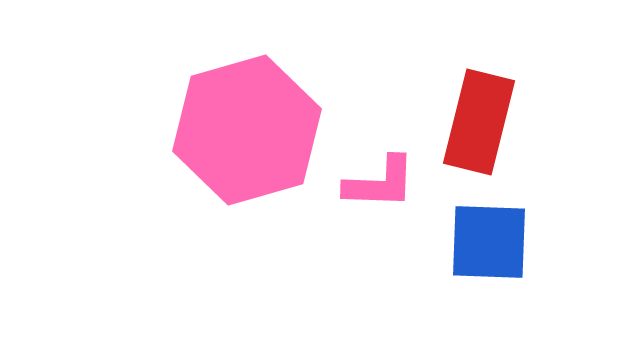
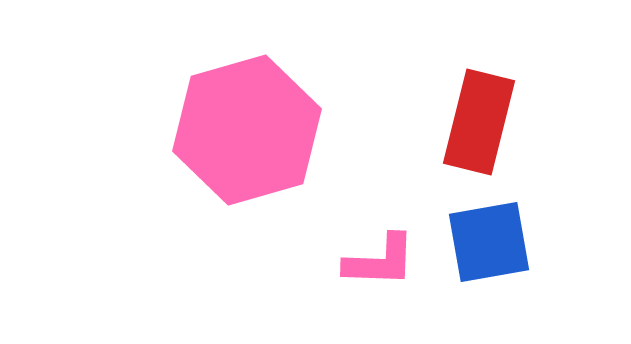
pink L-shape: moved 78 px down
blue square: rotated 12 degrees counterclockwise
